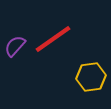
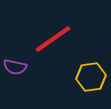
purple semicircle: moved 21 px down; rotated 120 degrees counterclockwise
